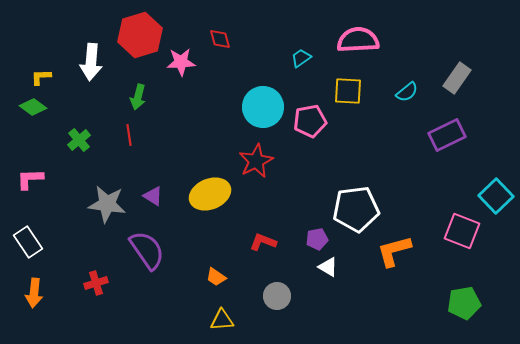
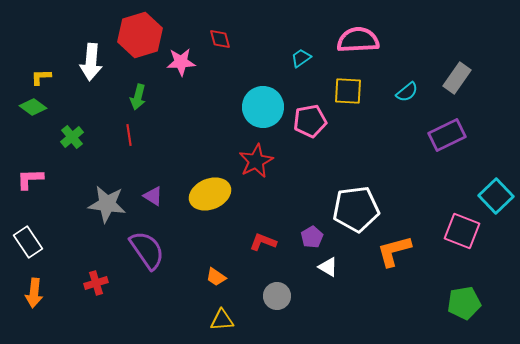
green cross: moved 7 px left, 3 px up
purple pentagon: moved 5 px left, 2 px up; rotated 20 degrees counterclockwise
